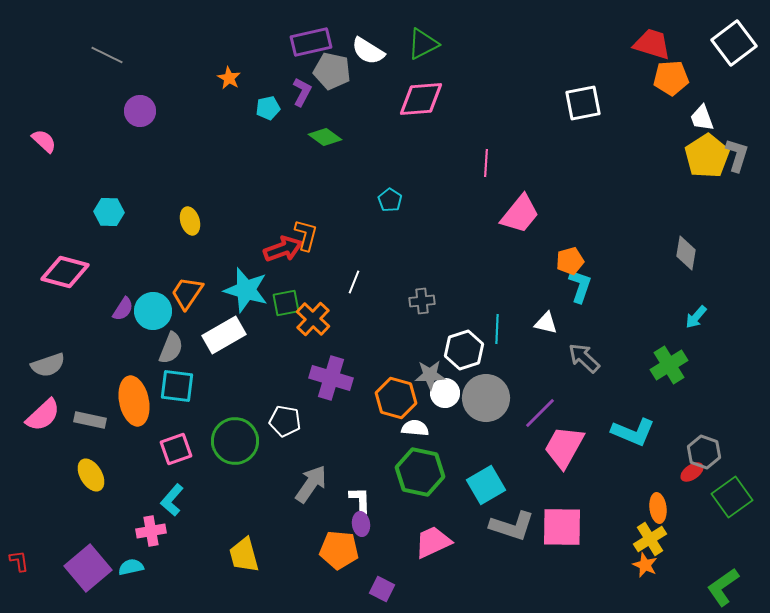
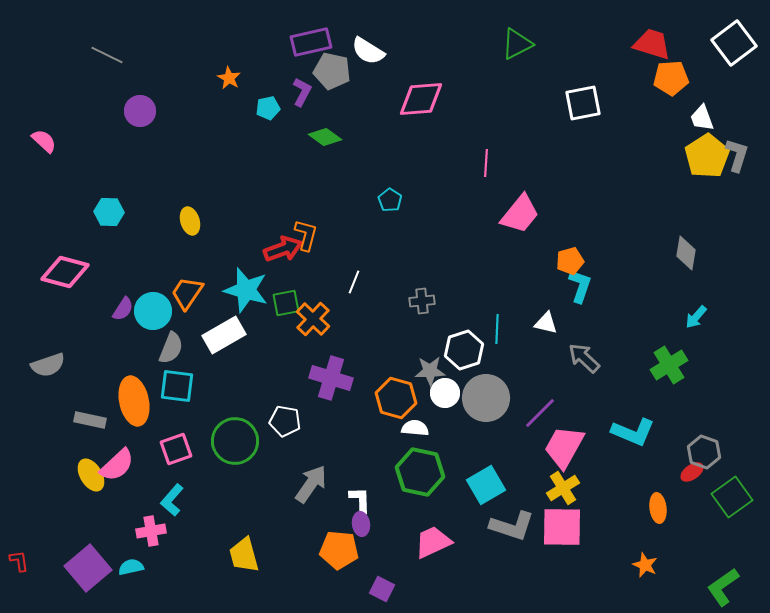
green triangle at (423, 44): moved 94 px right
gray star at (430, 375): moved 4 px up
pink semicircle at (43, 415): moved 74 px right, 50 px down
yellow cross at (650, 539): moved 87 px left, 51 px up
